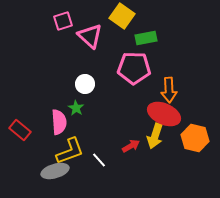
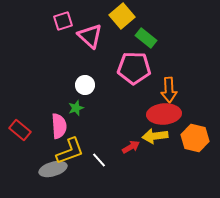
yellow square: rotated 15 degrees clockwise
green rectangle: rotated 50 degrees clockwise
white circle: moved 1 px down
green star: rotated 21 degrees clockwise
red ellipse: rotated 28 degrees counterclockwise
pink semicircle: moved 4 px down
yellow arrow: rotated 65 degrees clockwise
red arrow: moved 1 px down
gray ellipse: moved 2 px left, 2 px up
